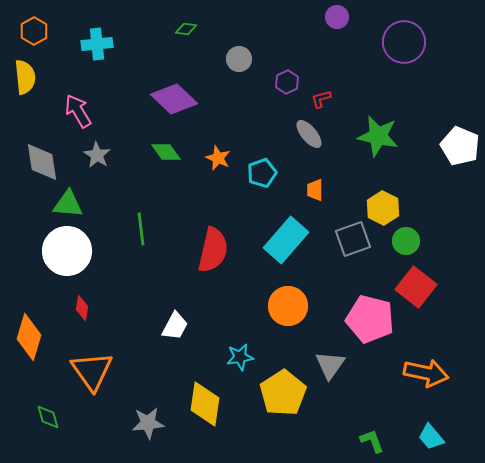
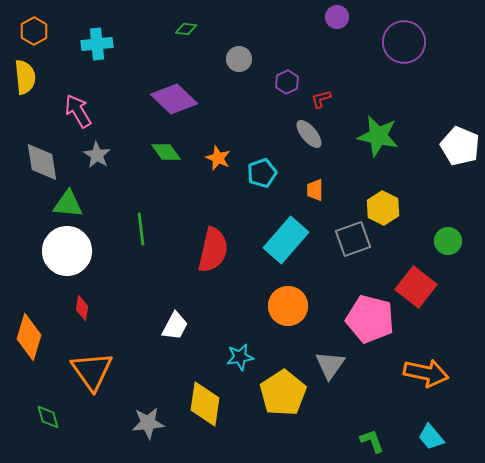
green circle at (406, 241): moved 42 px right
